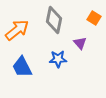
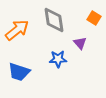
gray diamond: rotated 20 degrees counterclockwise
blue trapezoid: moved 3 px left, 5 px down; rotated 45 degrees counterclockwise
